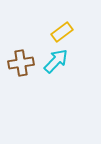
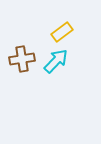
brown cross: moved 1 px right, 4 px up
